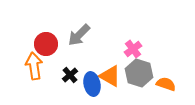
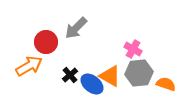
gray arrow: moved 3 px left, 7 px up
red circle: moved 2 px up
pink cross: rotated 24 degrees counterclockwise
orange arrow: moved 5 px left; rotated 68 degrees clockwise
gray hexagon: rotated 24 degrees counterclockwise
blue ellipse: rotated 40 degrees counterclockwise
